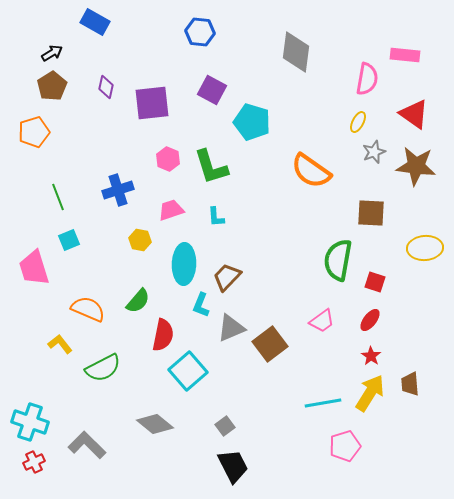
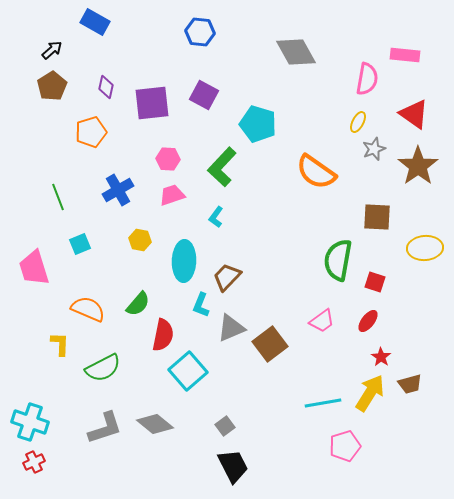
gray diamond at (296, 52): rotated 36 degrees counterclockwise
black arrow at (52, 53): moved 3 px up; rotated 10 degrees counterclockwise
purple square at (212, 90): moved 8 px left, 5 px down
cyan pentagon at (252, 122): moved 6 px right, 2 px down
orange pentagon at (34, 132): moved 57 px right
gray star at (374, 152): moved 3 px up
pink hexagon at (168, 159): rotated 20 degrees counterclockwise
brown star at (416, 166): moved 2 px right; rotated 30 degrees clockwise
green L-shape at (211, 167): moved 11 px right; rotated 60 degrees clockwise
orange semicircle at (311, 171): moved 5 px right, 1 px down
blue cross at (118, 190): rotated 12 degrees counterclockwise
pink trapezoid at (171, 210): moved 1 px right, 15 px up
brown square at (371, 213): moved 6 px right, 4 px down
cyan L-shape at (216, 217): rotated 40 degrees clockwise
cyan square at (69, 240): moved 11 px right, 4 px down
cyan ellipse at (184, 264): moved 3 px up
green semicircle at (138, 301): moved 3 px down
red ellipse at (370, 320): moved 2 px left, 1 px down
yellow L-shape at (60, 344): rotated 40 degrees clockwise
red star at (371, 356): moved 10 px right, 1 px down
brown trapezoid at (410, 384): rotated 100 degrees counterclockwise
gray L-shape at (87, 445): moved 18 px right, 17 px up; rotated 117 degrees clockwise
